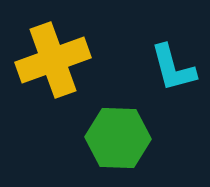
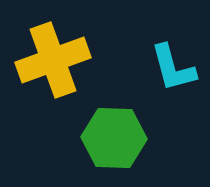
green hexagon: moved 4 px left
